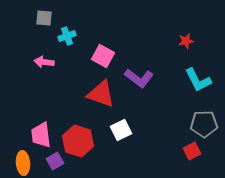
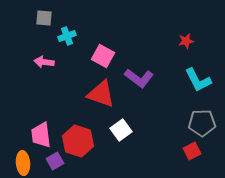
gray pentagon: moved 2 px left, 1 px up
white square: rotated 10 degrees counterclockwise
